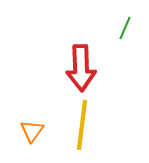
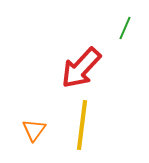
red arrow: rotated 45 degrees clockwise
orange triangle: moved 2 px right, 1 px up
